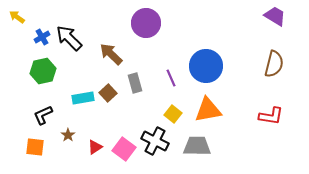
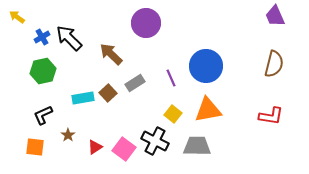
purple trapezoid: rotated 145 degrees counterclockwise
gray rectangle: rotated 72 degrees clockwise
